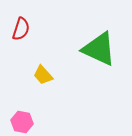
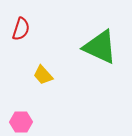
green triangle: moved 1 px right, 2 px up
pink hexagon: moved 1 px left; rotated 10 degrees counterclockwise
